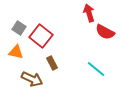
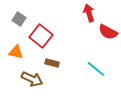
gray square: moved 9 px up
red semicircle: moved 3 px right
brown rectangle: rotated 48 degrees counterclockwise
